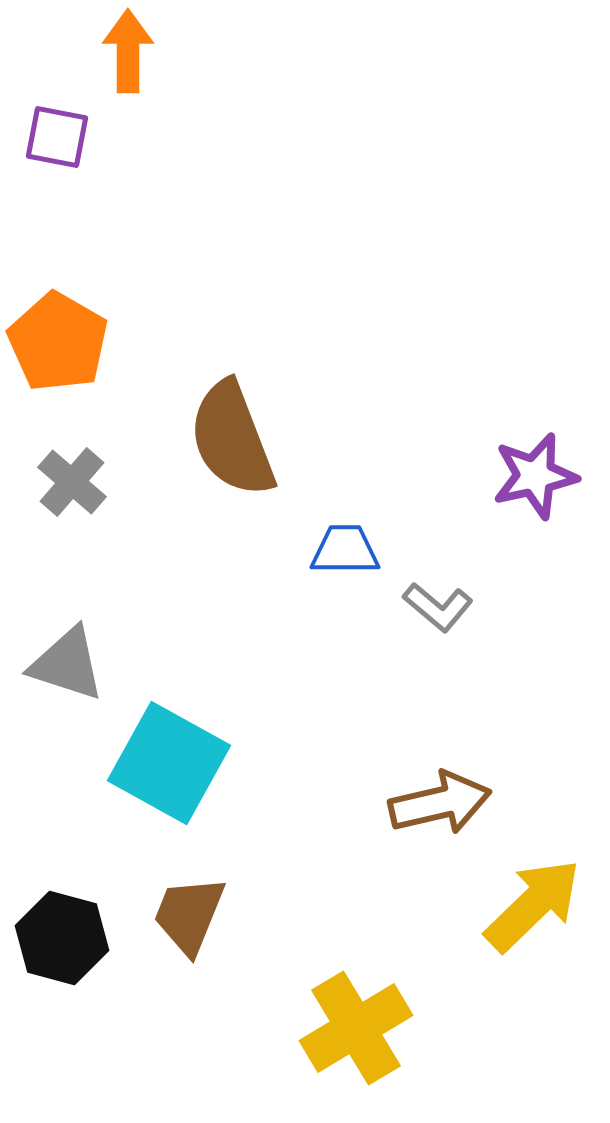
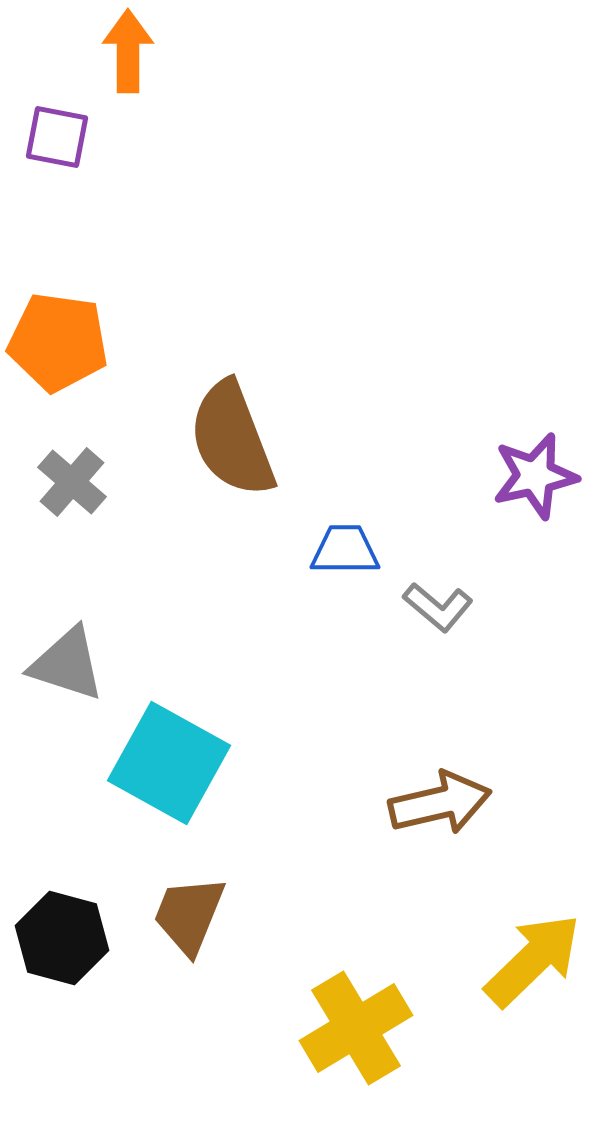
orange pentagon: rotated 22 degrees counterclockwise
yellow arrow: moved 55 px down
